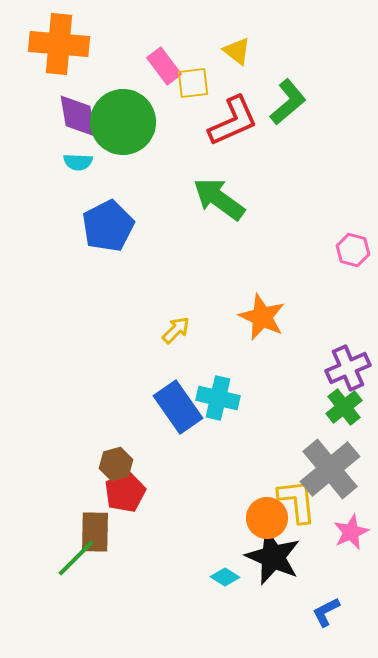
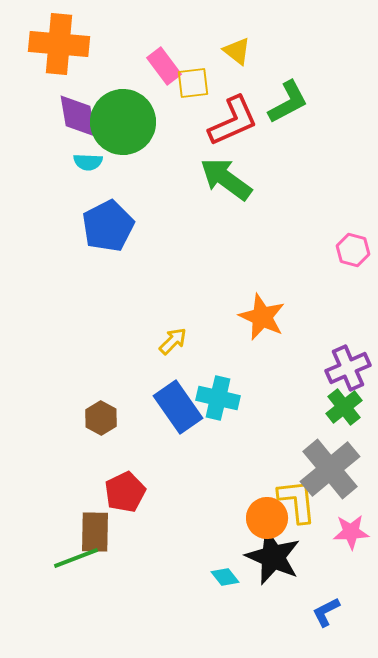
green L-shape: rotated 12 degrees clockwise
cyan semicircle: moved 10 px right
green arrow: moved 7 px right, 20 px up
yellow arrow: moved 3 px left, 11 px down
brown hexagon: moved 15 px left, 46 px up; rotated 16 degrees counterclockwise
pink star: rotated 21 degrees clockwise
green line: rotated 24 degrees clockwise
cyan diamond: rotated 20 degrees clockwise
